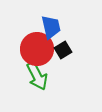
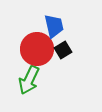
blue trapezoid: moved 3 px right, 1 px up
green arrow: moved 8 px left, 4 px down; rotated 52 degrees clockwise
